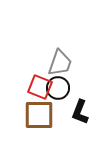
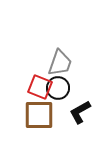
black L-shape: rotated 40 degrees clockwise
